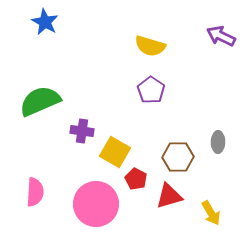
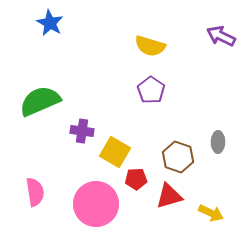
blue star: moved 5 px right, 1 px down
brown hexagon: rotated 20 degrees clockwise
red pentagon: rotated 30 degrees counterclockwise
pink semicircle: rotated 12 degrees counterclockwise
yellow arrow: rotated 35 degrees counterclockwise
